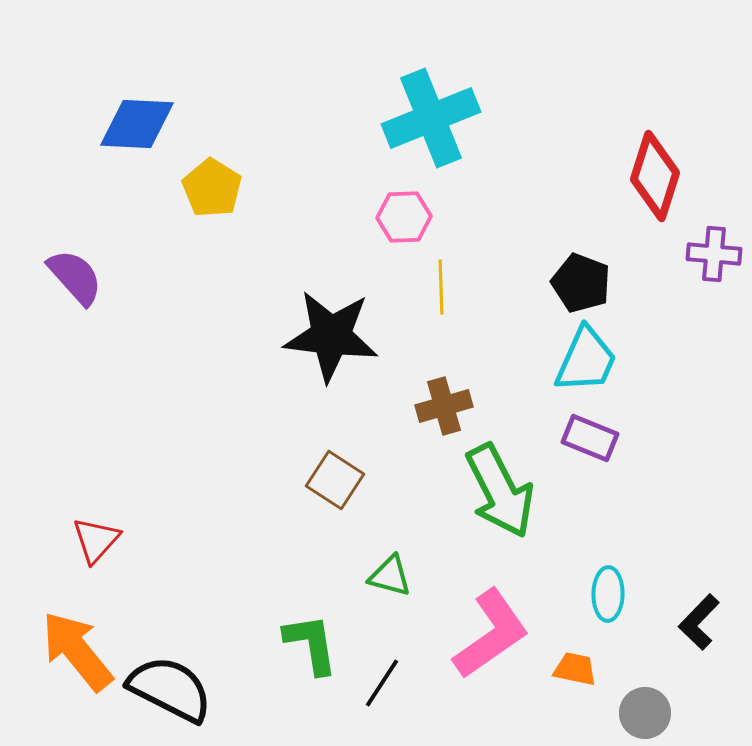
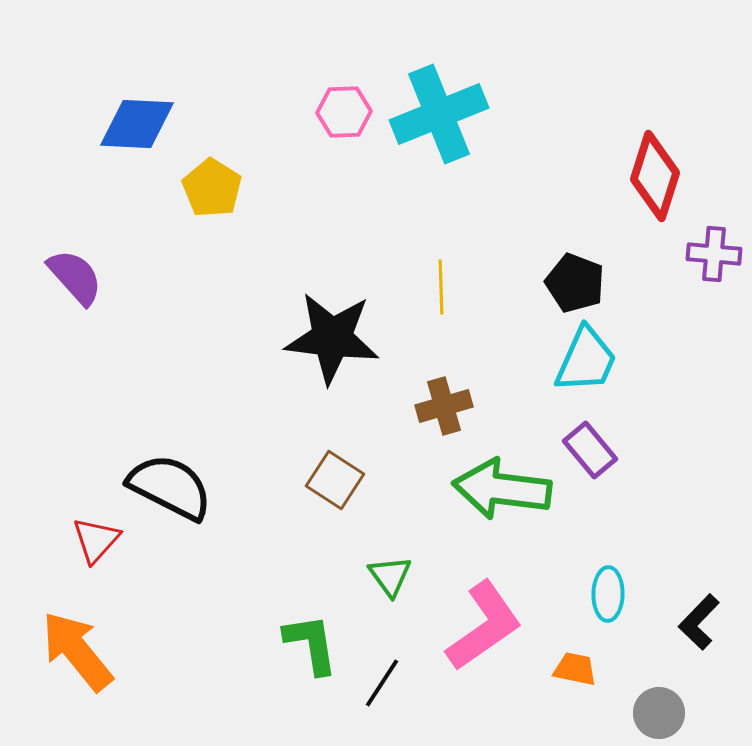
cyan cross: moved 8 px right, 4 px up
pink hexagon: moved 60 px left, 105 px up
black pentagon: moved 6 px left
black star: moved 1 px right, 2 px down
purple rectangle: moved 12 px down; rotated 28 degrees clockwise
green arrow: moved 2 px right, 2 px up; rotated 124 degrees clockwise
green triangle: rotated 39 degrees clockwise
pink L-shape: moved 7 px left, 8 px up
black semicircle: moved 202 px up
gray circle: moved 14 px right
